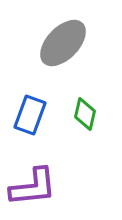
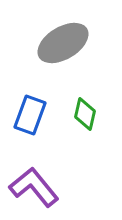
gray ellipse: rotated 15 degrees clockwise
purple L-shape: moved 1 px right; rotated 123 degrees counterclockwise
